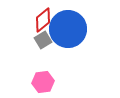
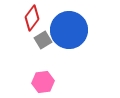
red diamond: moved 11 px left, 2 px up; rotated 15 degrees counterclockwise
blue circle: moved 1 px right, 1 px down
